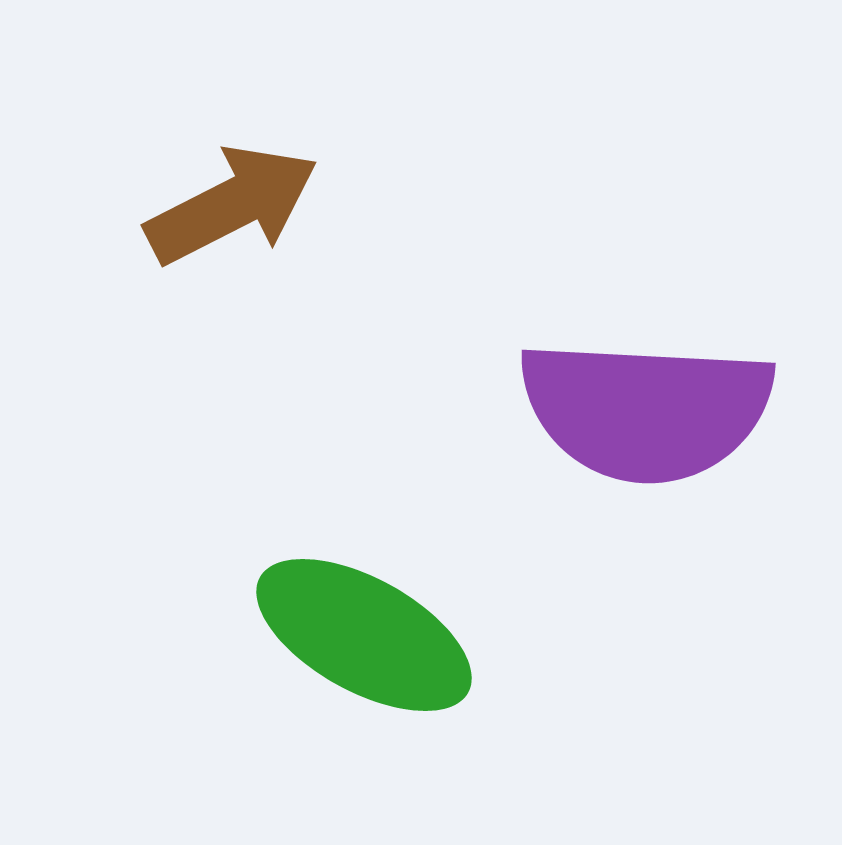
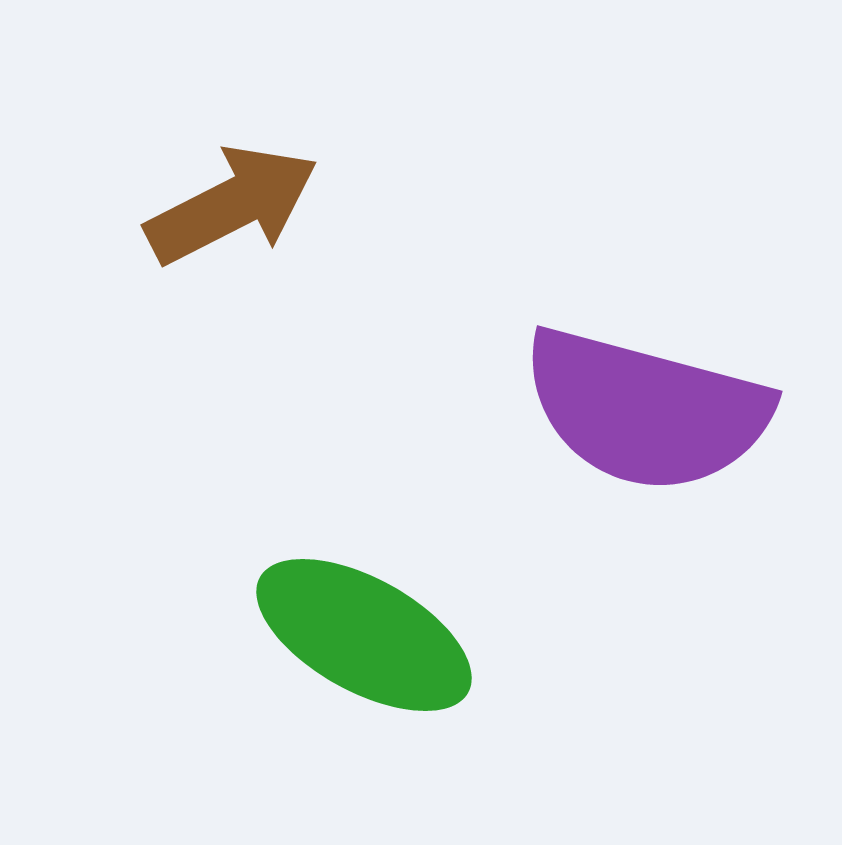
purple semicircle: rotated 12 degrees clockwise
